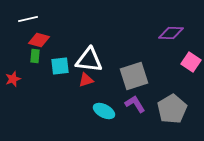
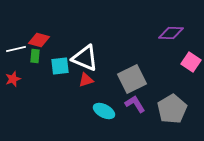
white line: moved 12 px left, 30 px down
white triangle: moved 4 px left, 2 px up; rotated 16 degrees clockwise
gray square: moved 2 px left, 3 px down; rotated 8 degrees counterclockwise
